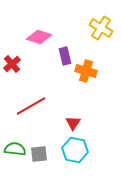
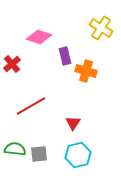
cyan hexagon: moved 3 px right, 5 px down; rotated 25 degrees counterclockwise
